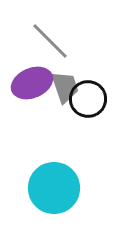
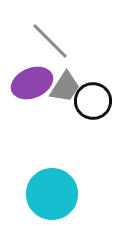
gray trapezoid: rotated 52 degrees clockwise
black circle: moved 5 px right, 2 px down
cyan circle: moved 2 px left, 6 px down
